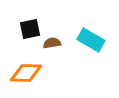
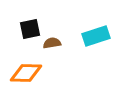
cyan rectangle: moved 5 px right, 4 px up; rotated 48 degrees counterclockwise
